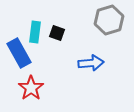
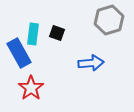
cyan rectangle: moved 2 px left, 2 px down
